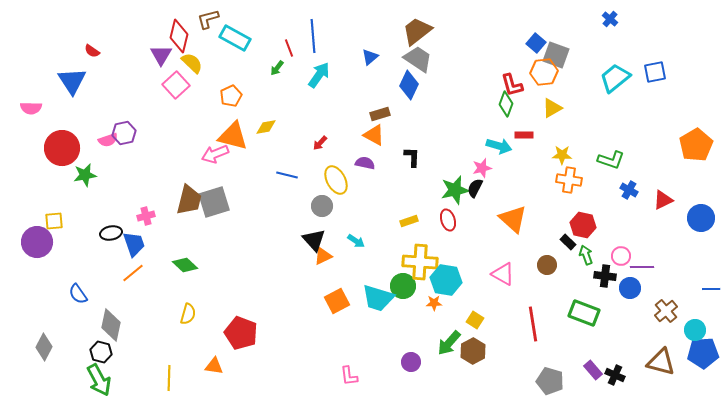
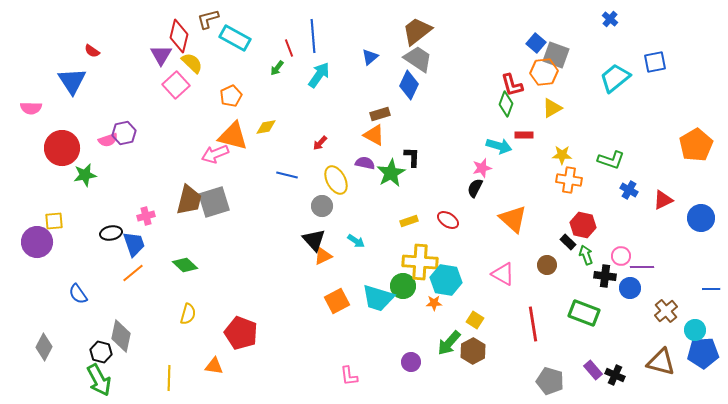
blue square at (655, 72): moved 10 px up
green star at (455, 190): moved 64 px left, 17 px up; rotated 16 degrees counterclockwise
red ellipse at (448, 220): rotated 40 degrees counterclockwise
gray diamond at (111, 325): moved 10 px right, 11 px down
